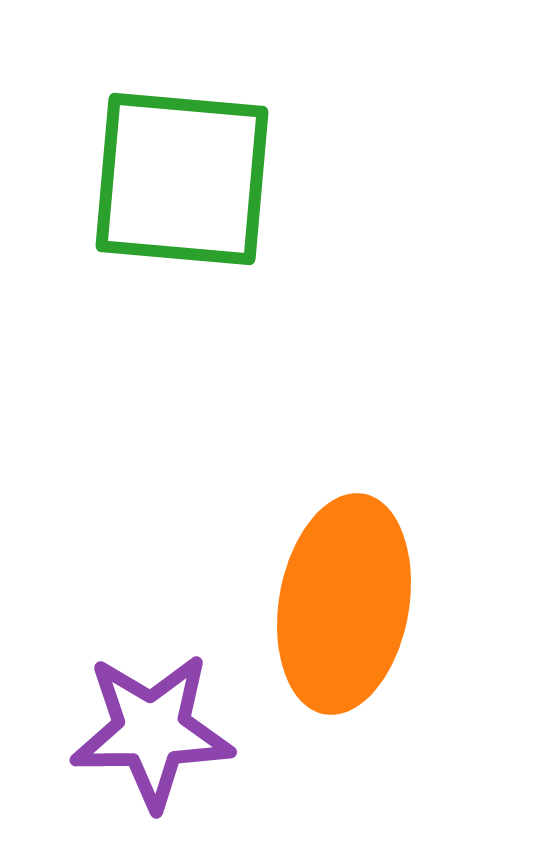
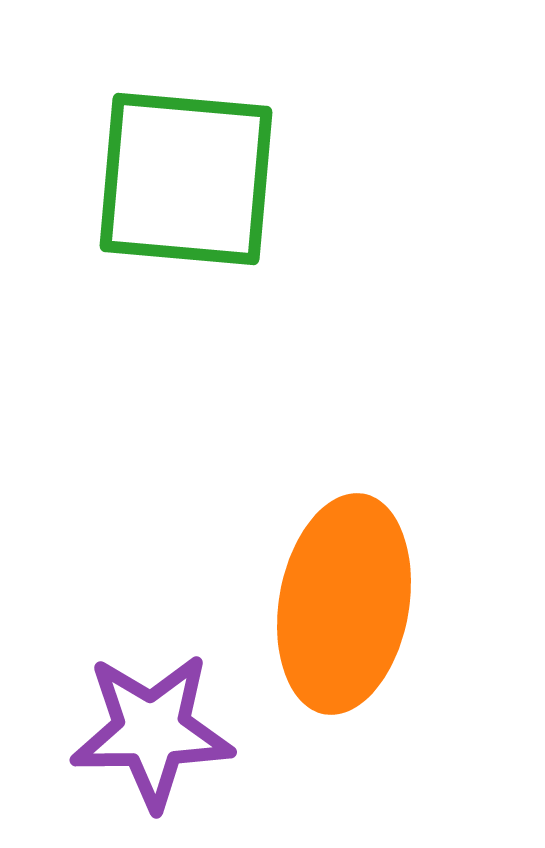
green square: moved 4 px right
